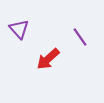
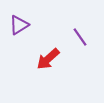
purple triangle: moved 4 px up; rotated 40 degrees clockwise
